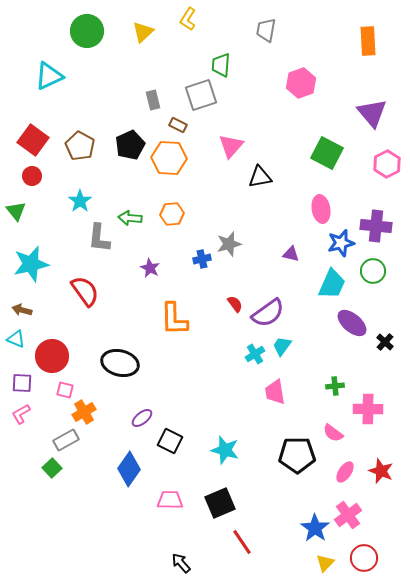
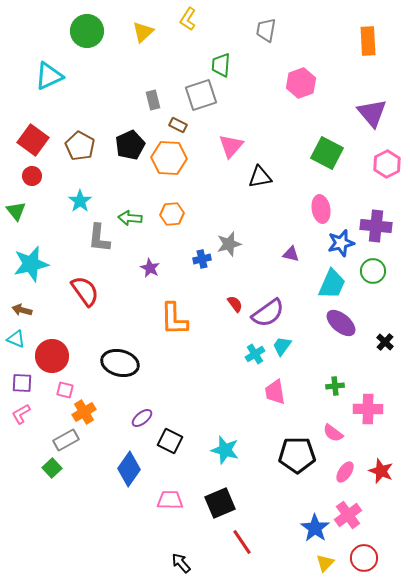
purple ellipse at (352, 323): moved 11 px left
